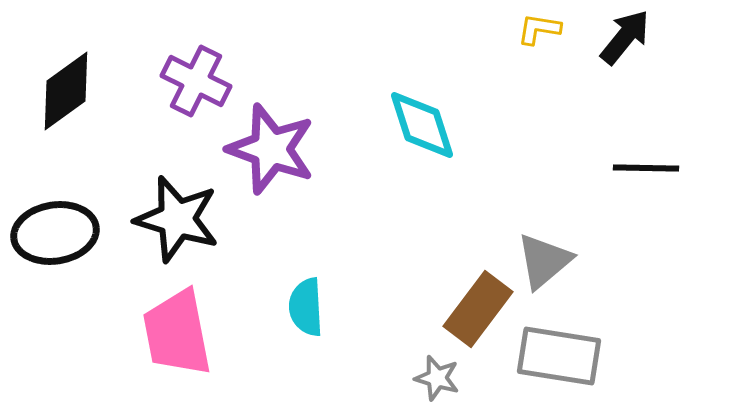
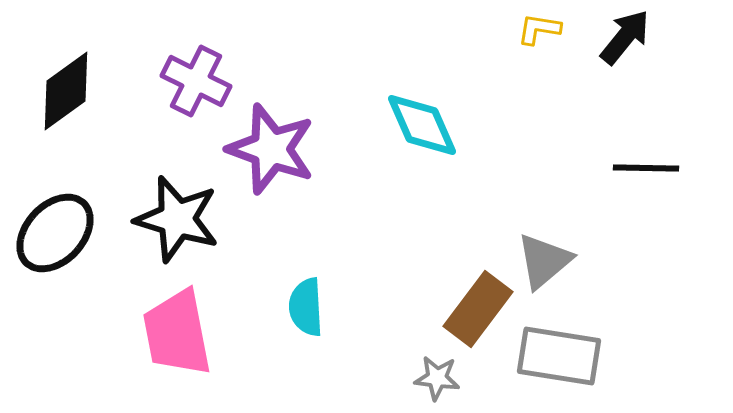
cyan diamond: rotated 6 degrees counterclockwise
black ellipse: rotated 38 degrees counterclockwise
gray star: rotated 9 degrees counterclockwise
